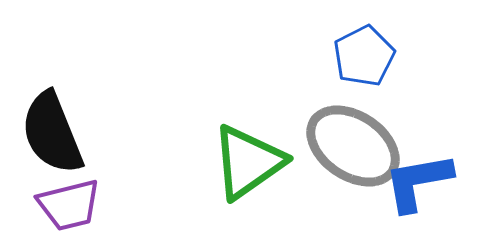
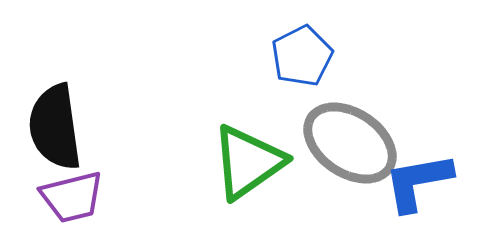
blue pentagon: moved 62 px left
black semicircle: moved 3 px right, 6 px up; rotated 14 degrees clockwise
gray ellipse: moved 3 px left, 3 px up
purple trapezoid: moved 3 px right, 8 px up
